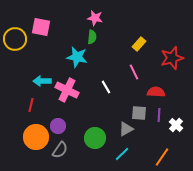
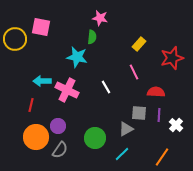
pink star: moved 5 px right
